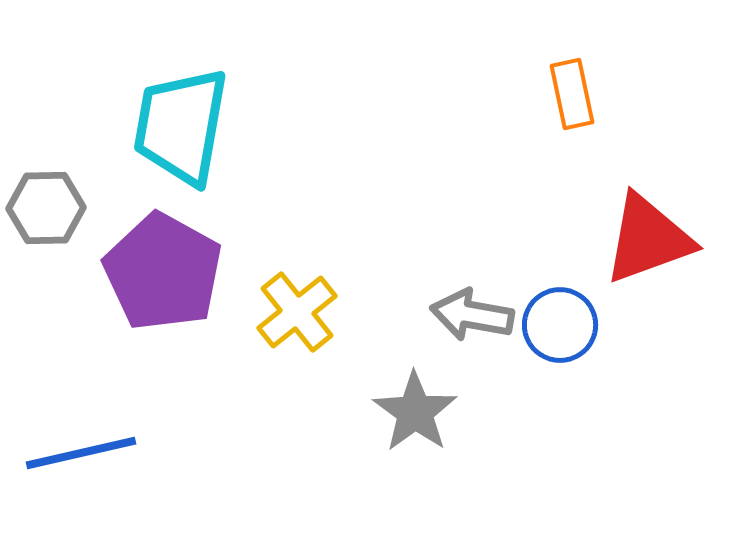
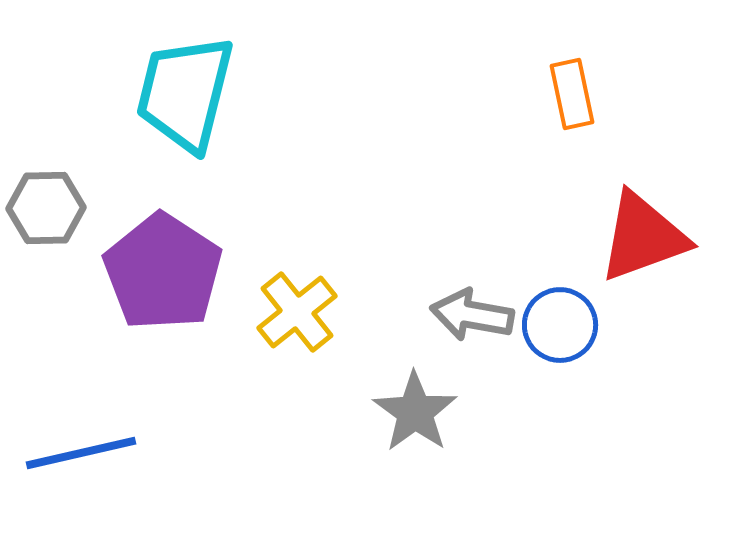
cyan trapezoid: moved 4 px right, 33 px up; rotated 4 degrees clockwise
red triangle: moved 5 px left, 2 px up
purple pentagon: rotated 4 degrees clockwise
